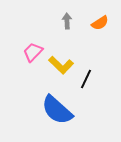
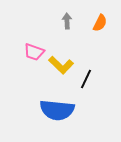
orange semicircle: rotated 30 degrees counterclockwise
pink trapezoid: moved 1 px right; rotated 115 degrees counterclockwise
blue semicircle: rotated 36 degrees counterclockwise
